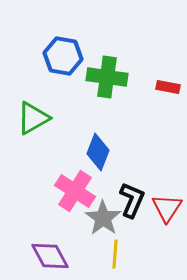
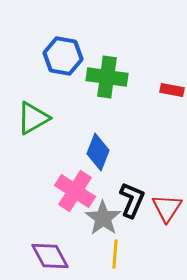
red rectangle: moved 4 px right, 3 px down
